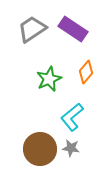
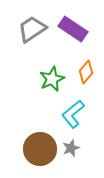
green star: moved 3 px right
cyan L-shape: moved 1 px right, 3 px up
gray star: rotated 30 degrees counterclockwise
